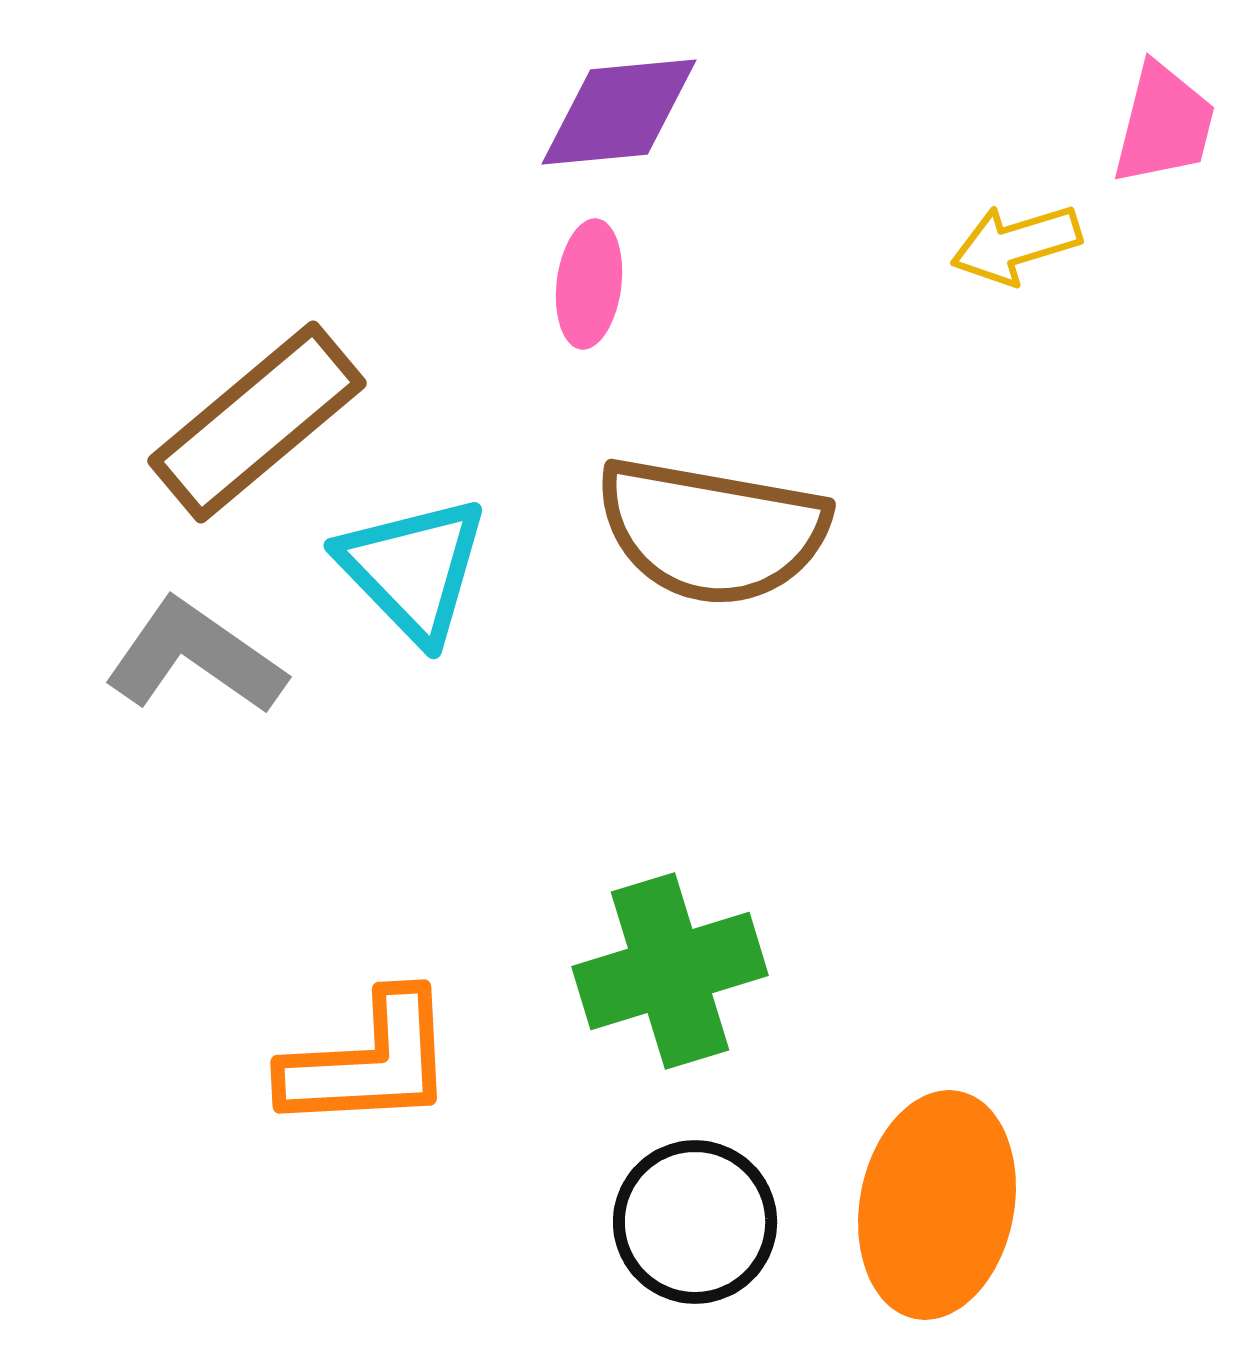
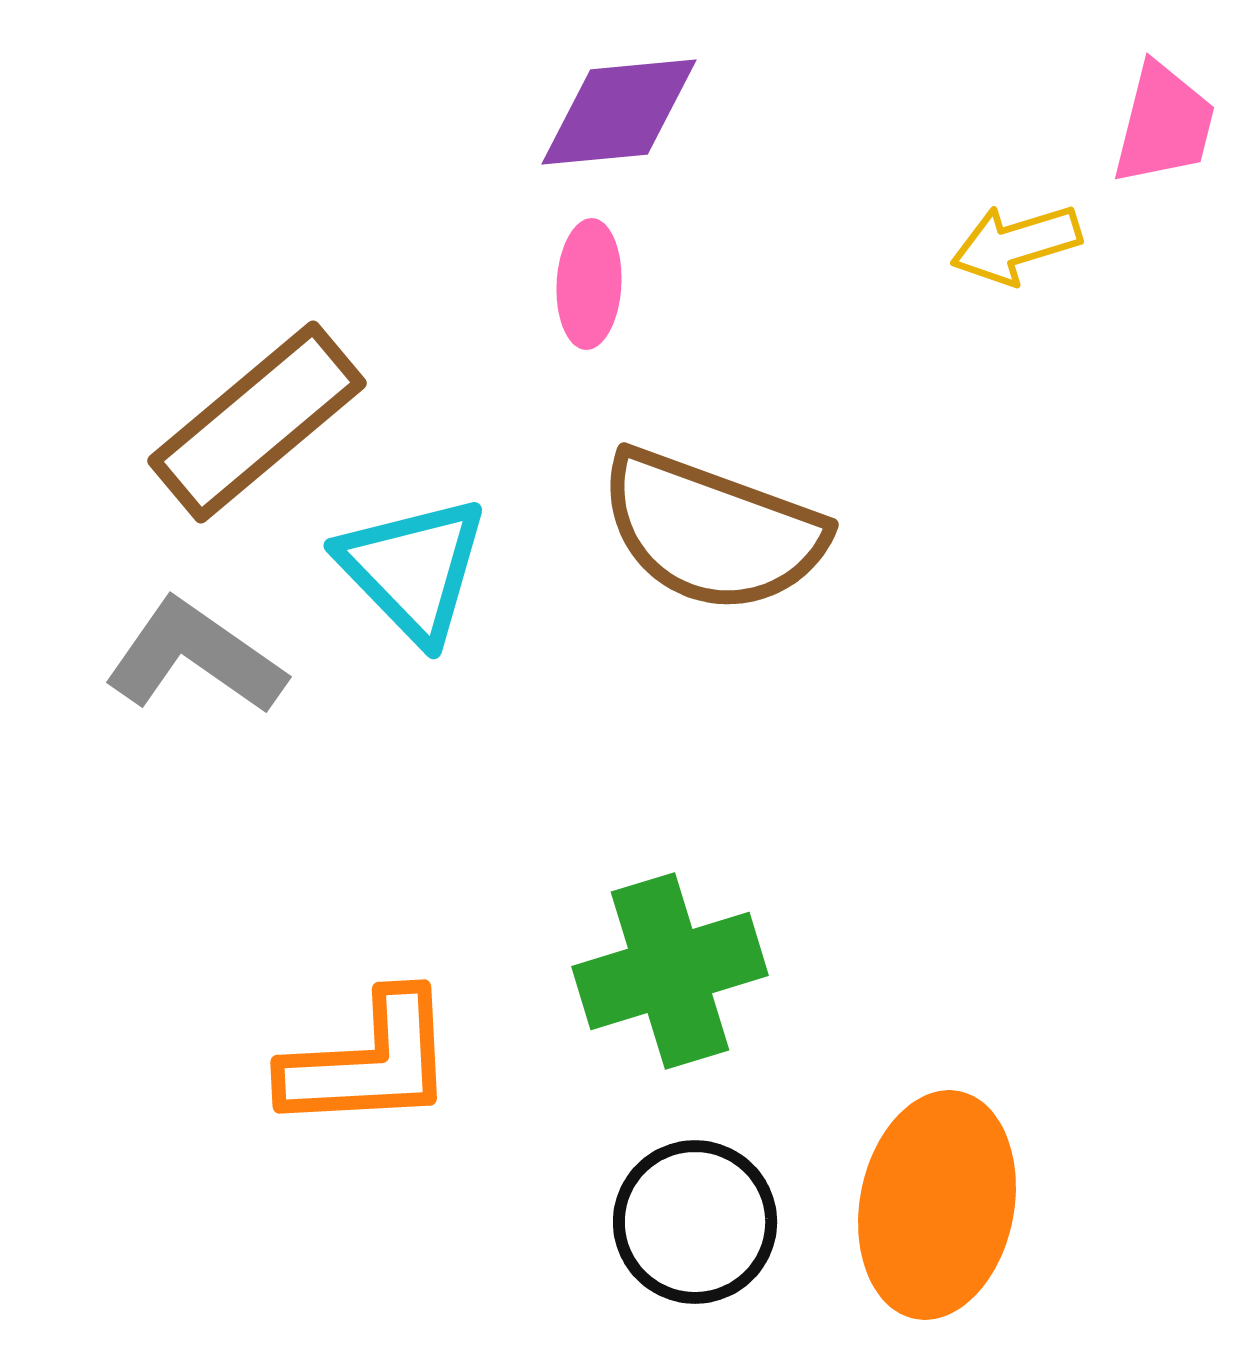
pink ellipse: rotated 4 degrees counterclockwise
brown semicircle: rotated 10 degrees clockwise
